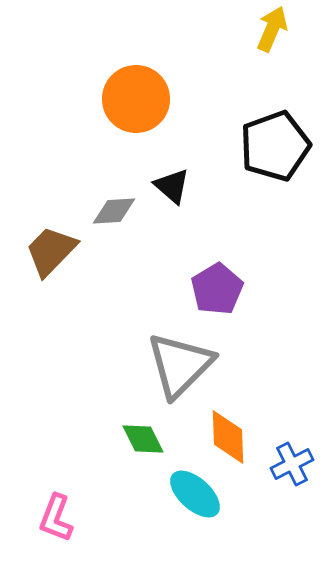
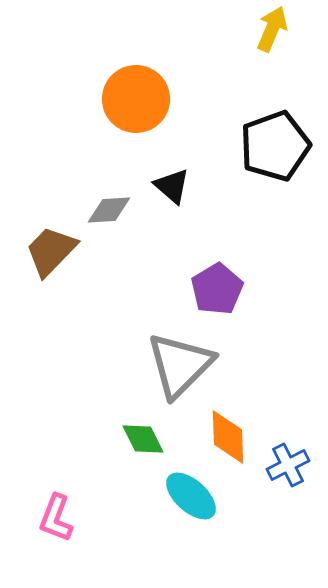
gray diamond: moved 5 px left, 1 px up
blue cross: moved 4 px left, 1 px down
cyan ellipse: moved 4 px left, 2 px down
